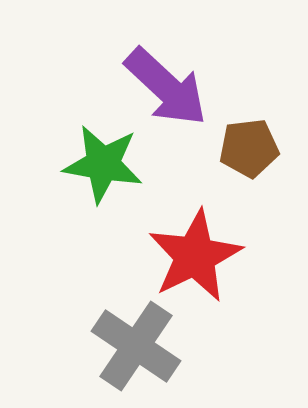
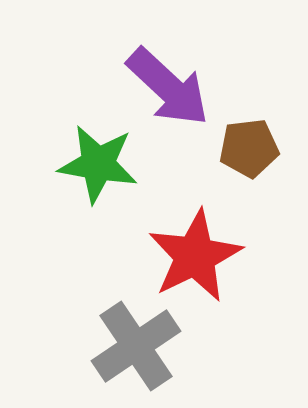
purple arrow: moved 2 px right
green star: moved 5 px left
gray cross: rotated 22 degrees clockwise
